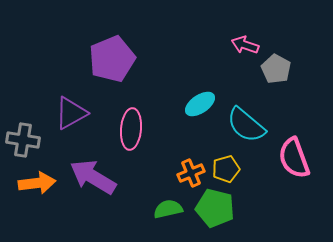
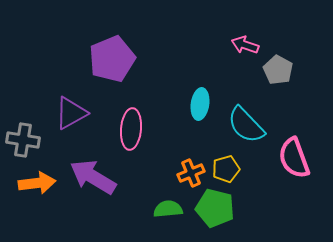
gray pentagon: moved 2 px right, 1 px down
cyan ellipse: rotated 48 degrees counterclockwise
cyan semicircle: rotated 6 degrees clockwise
green semicircle: rotated 8 degrees clockwise
